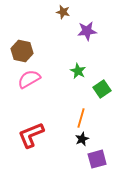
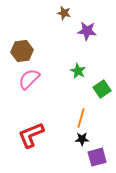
brown star: moved 1 px right, 1 px down
purple star: rotated 12 degrees clockwise
brown hexagon: rotated 20 degrees counterclockwise
pink semicircle: rotated 15 degrees counterclockwise
black star: rotated 24 degrees clockwise
purple square: moved 2 px up
